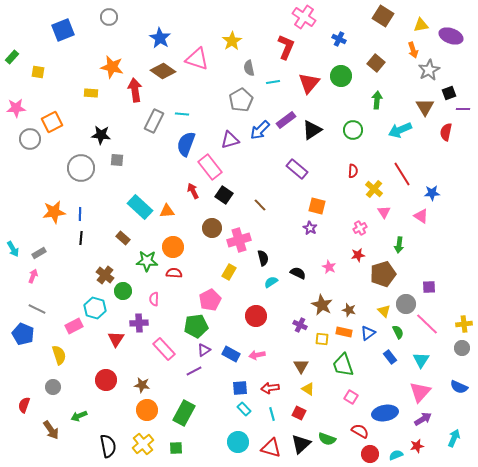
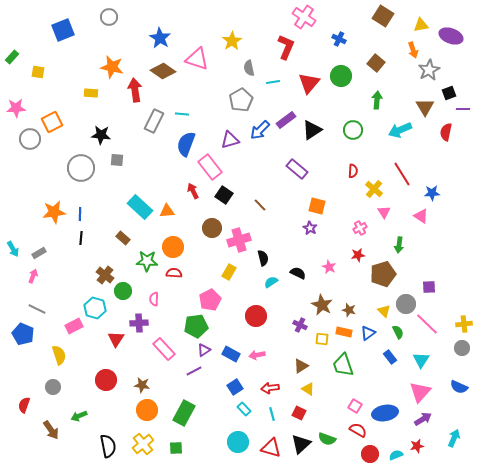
brown triangle at (301, 366): rotated 28 degrees clockwise
blue square at (240, 388): moved 5 px left, 1 px up; rotated 28 degrees counterclockwise
pink square at (351, 397): moved 4 px right, 9 px down
red semicircle at (360, 431): moved 2 px left, 1 px up
